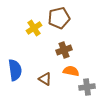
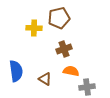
yellow cross: rotated 35 degrees clockwise
brown cross: moved 1 px up
blue semicircle: moved 1 px right, 1 px down
